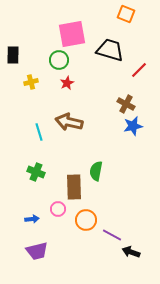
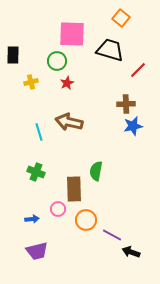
orange square: moved 5 px left, 4 px down; rotated 18 degrees clockwise
pink square: rotated 12 degrees clockwise
green circle: moved 2 px left, 1 px down
red line: moved 1 px left
brown cross: rotated 30 degrees counterclockwise
brown rectangle: moved 2 px down
